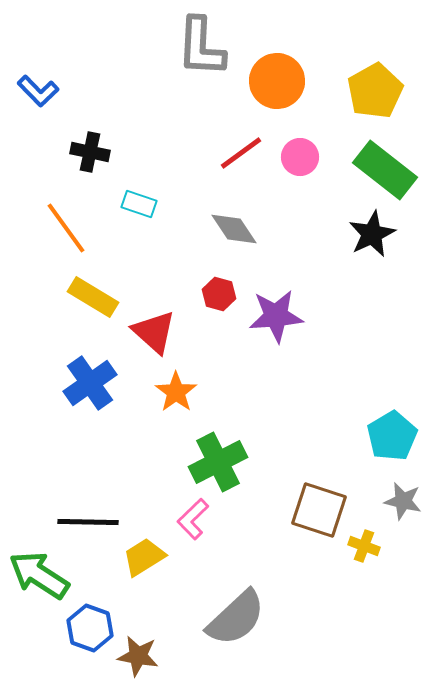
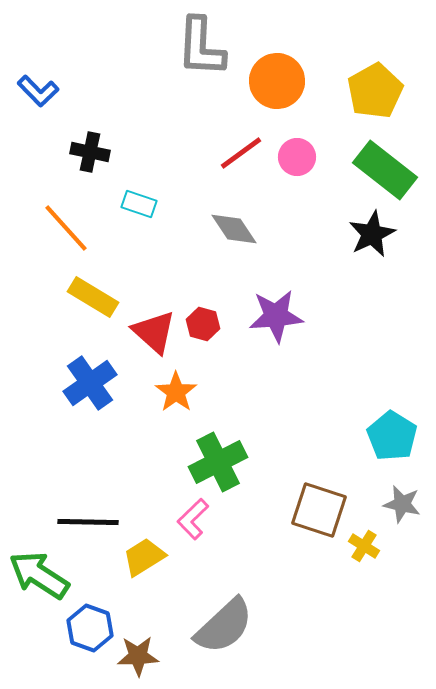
pink circle: moved 3 px left
orange line: rotated 6 degrees counterclockwise
red hexagon: moved 16 px left, 30 px down
cyan pentagon: rotated 9 degrees counterclockwise
gray star: moved 1 px left, 3 px down
yellow cross: rotated 12 degrees clockwise
gray semicircle: moved 12 px left, 8 px down
brown star: rotated 12 degrees counterclockwise
